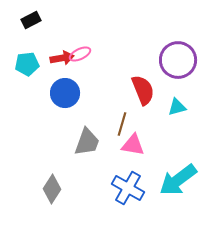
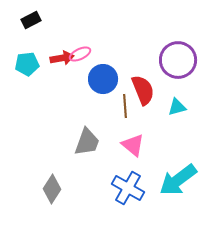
blue circle: moved 38 px right, 14 px up
brown line: moved 3 px right, 18 px up; rotated 20 degrees counterclockwise
pink triangle: rotated 30 degrees clockwise
